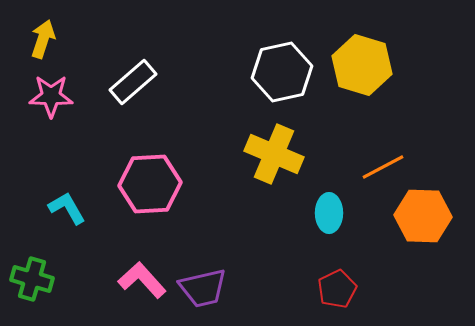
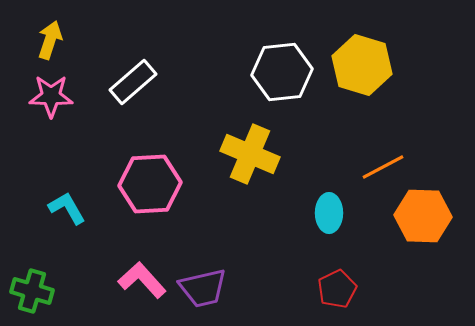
yellow arrow: moved 7 px right, 1 px down
white hexagon: rotated 6 degrees clockwise
yellow cross: moved 24 px left
green cross: moved 12 px down
